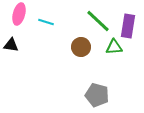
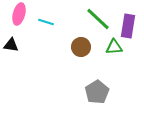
green line: moved 2 px up
gray pentagon: moved 3 px up; rotated 25 degrees clockwise
